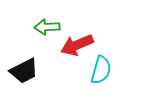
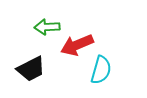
black trapezoid: moved 7 px right, 2 px up
